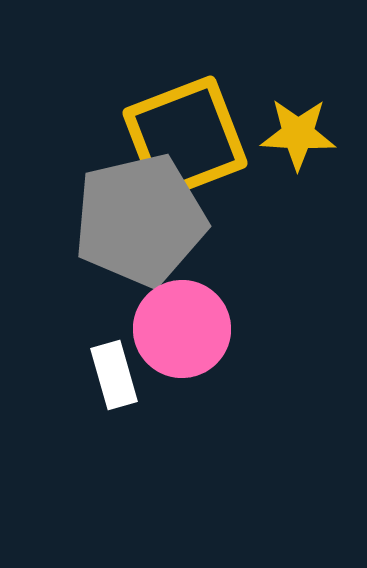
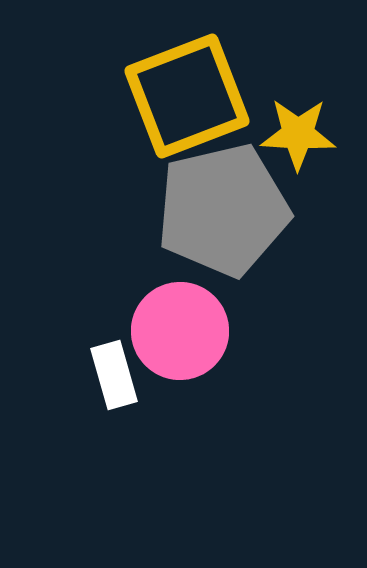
yellow square: moved 2 px right, 42 px up
gray pentagon: moved 83 px right, 10 px up
pink circle: moved 2 px left, 2 px down
